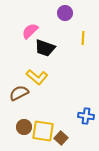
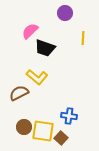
blue cross: moved 17 px left
